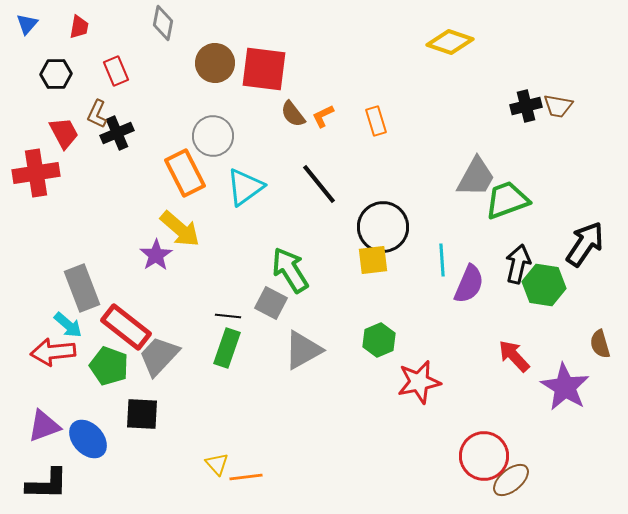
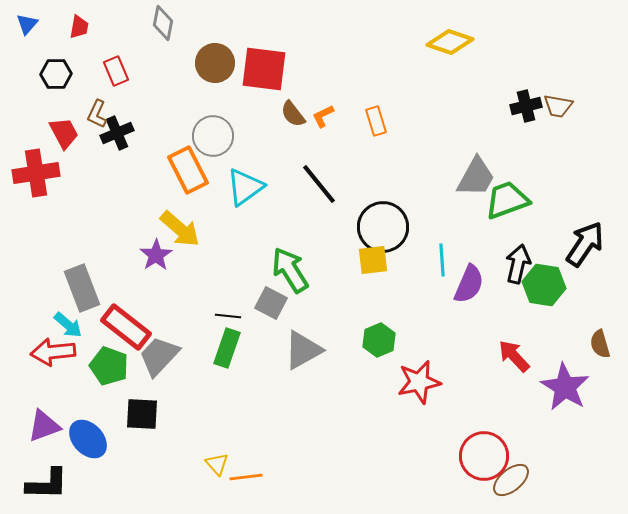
orange rectangle at (185, 173): moved 3 px right, 3 px up
